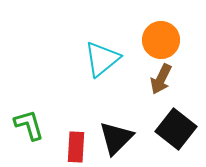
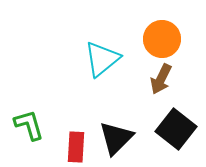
orange circle: moved 1 px right, 1 px up
